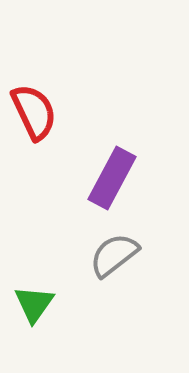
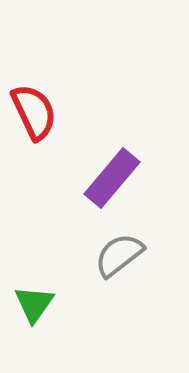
purple rectangle: rotated 12 degrees clockwise
gray semicircle: moved 5 px right
